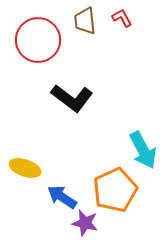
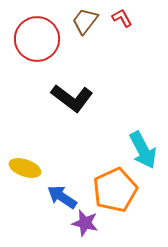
brown trapezoid: rotated 44 degrees clockwise
red circle: moved 1 px left, 1 px up
